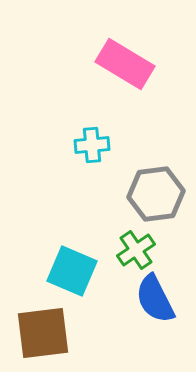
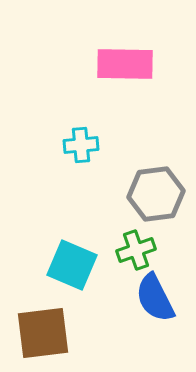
pink rectangle: rotated 30 degrees counterclockwise
cyan cross: moved 11 px left
green cross: rotated 15 degrees clockwise
cyan square: moved 6 px up
blue semicircle: moved 1 px up
